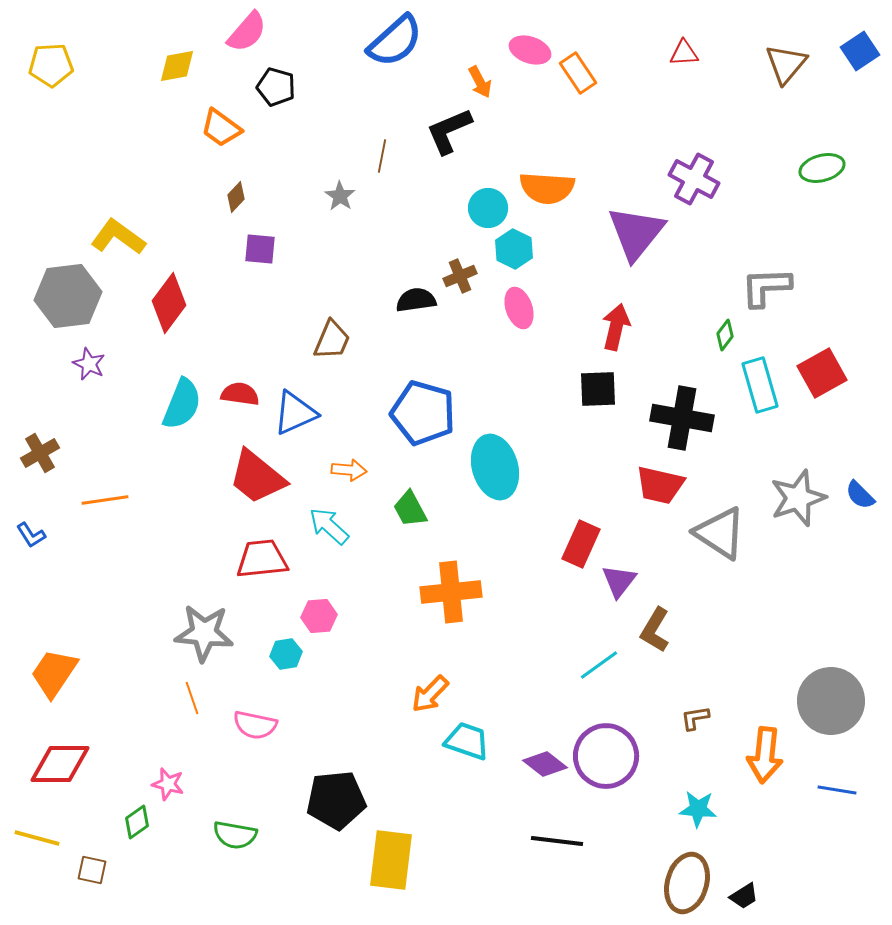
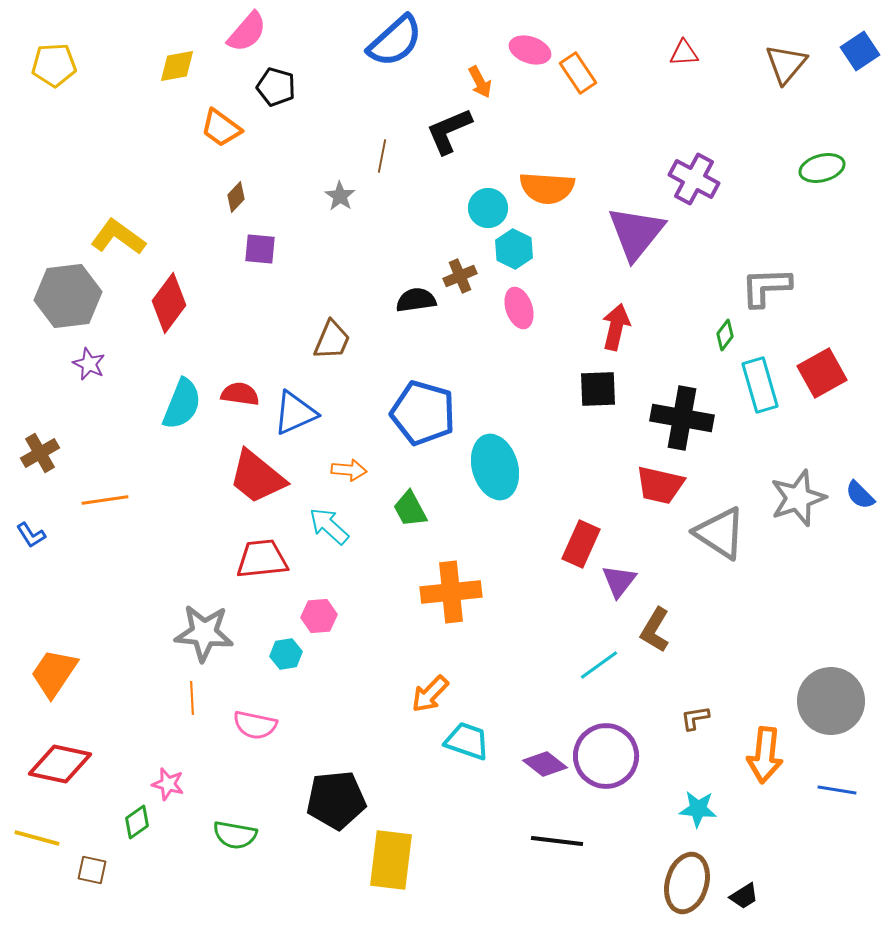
yellow pentagon at (51, 65): moved 3 px right
orange line at (192, 698): rotated 16 degrees clockwise
red diamond at (60, 764): rotated 12 degrees clockwise
